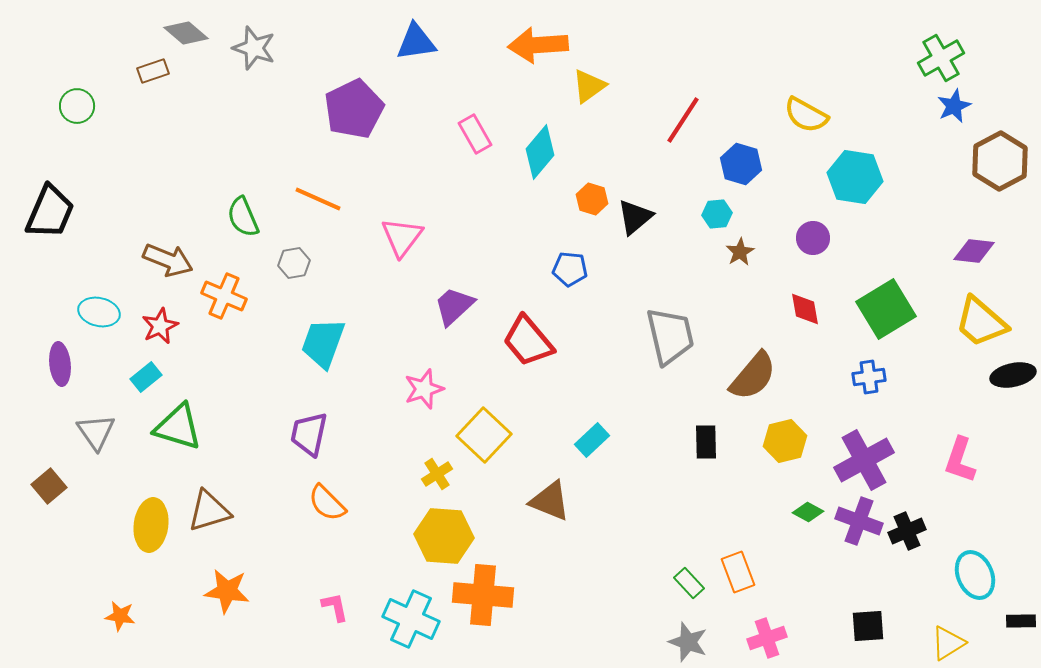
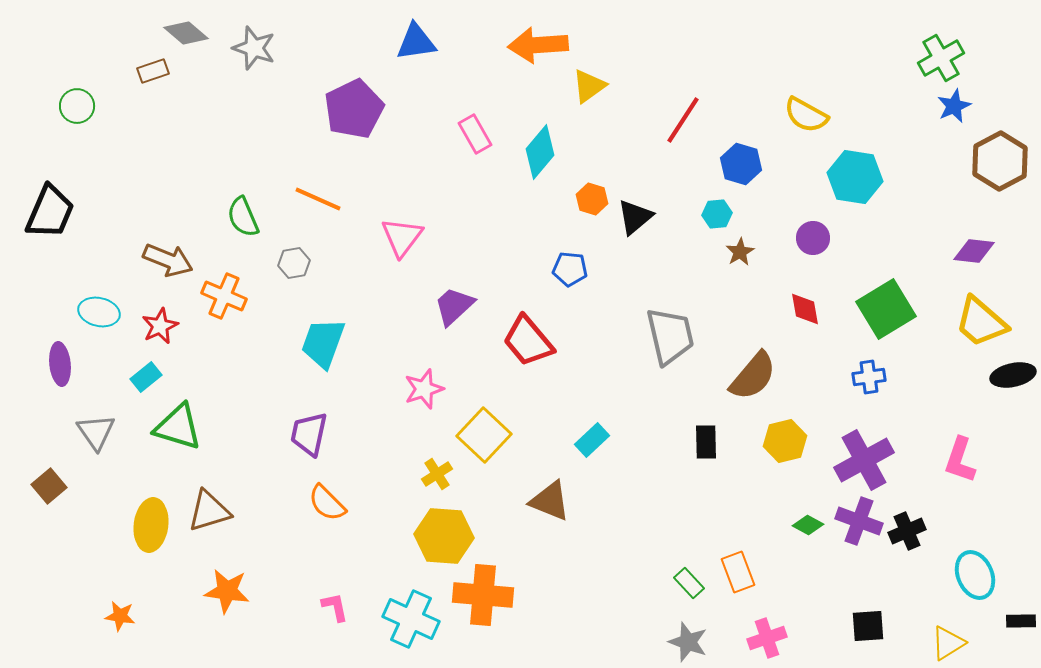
green diamond at (808, 512): moved 13 px down
